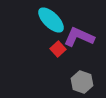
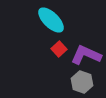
purple L-shape: moved 7 px right, 18 px down
red square: moved 1 px right
